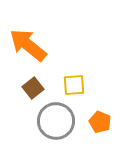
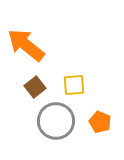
orange arrow: moved 2 px left
brown square: moved 2 px right, 1 px up
